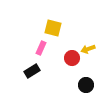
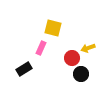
yellow arrow: moved 1 px up
black rectangle: moved 8 px left, 2 px up
black circle: moved 5 px left, 11 px up
